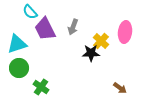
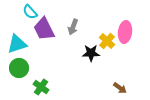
purple trapezoid: moved 1 px left
yellow cross: moved 6 px right
